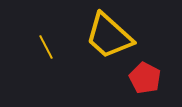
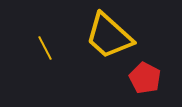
yellow line: moved 1 px left, 1 px down
